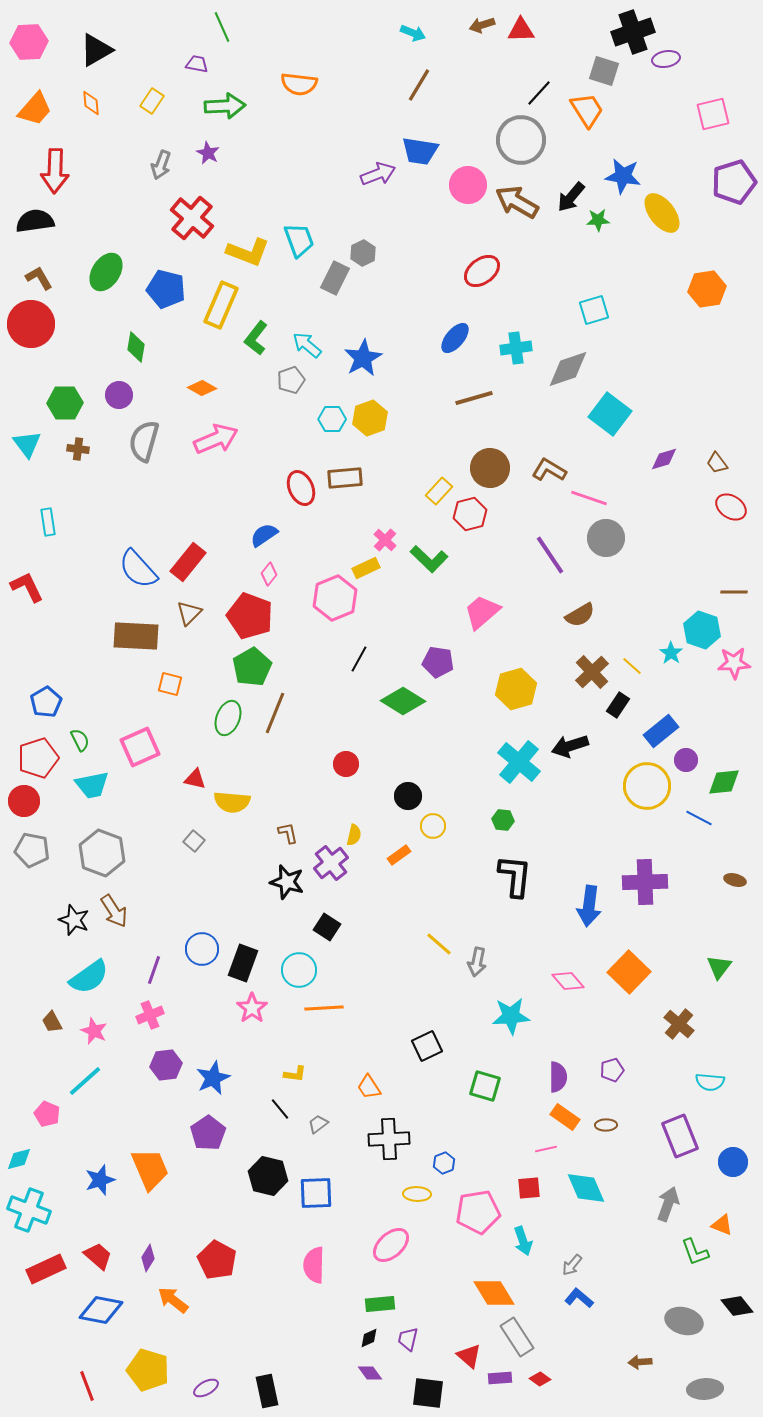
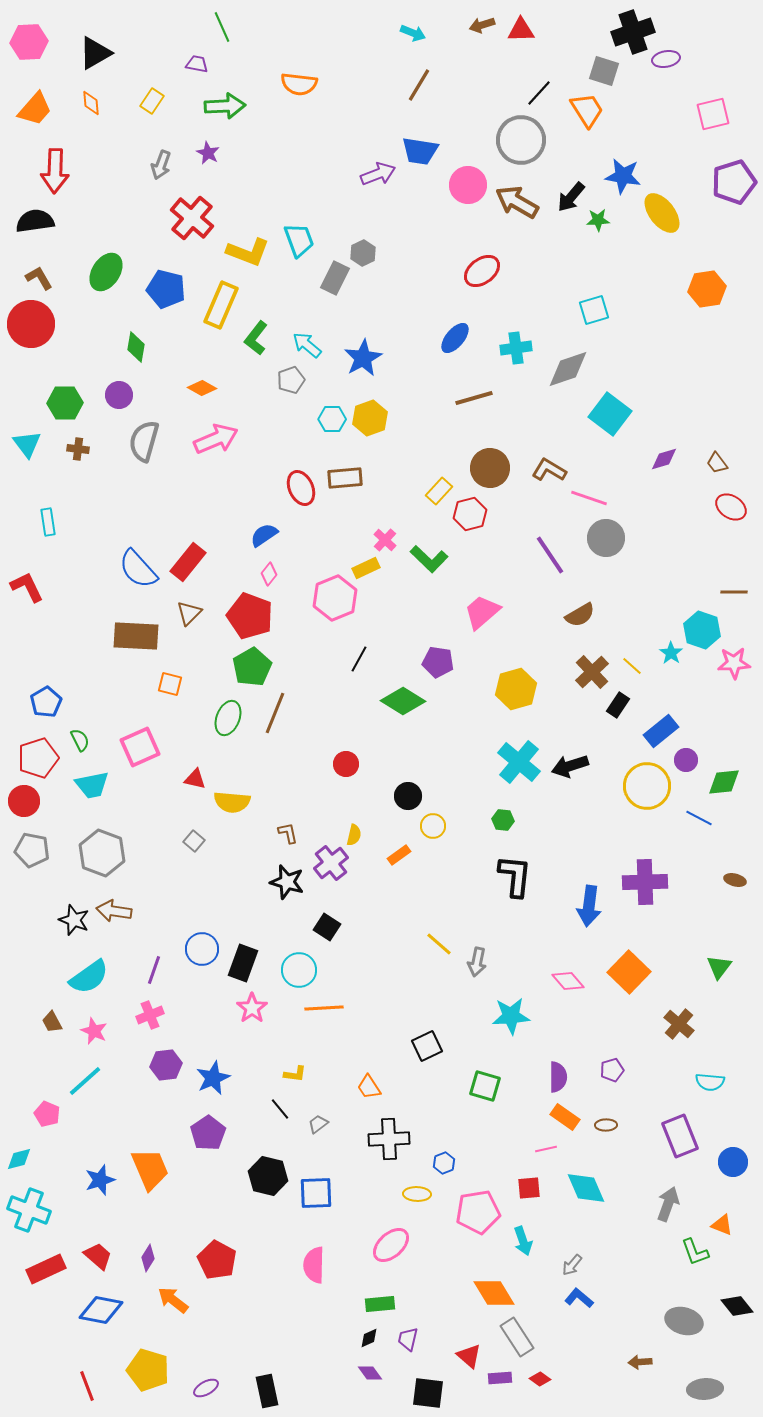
black triangle at (96, 50): moved 1 px left, 3 px down
black arrow at (570, 746): moved 20 px down
brown arrow at (114, 911): rotated 132 degrees clockwise
